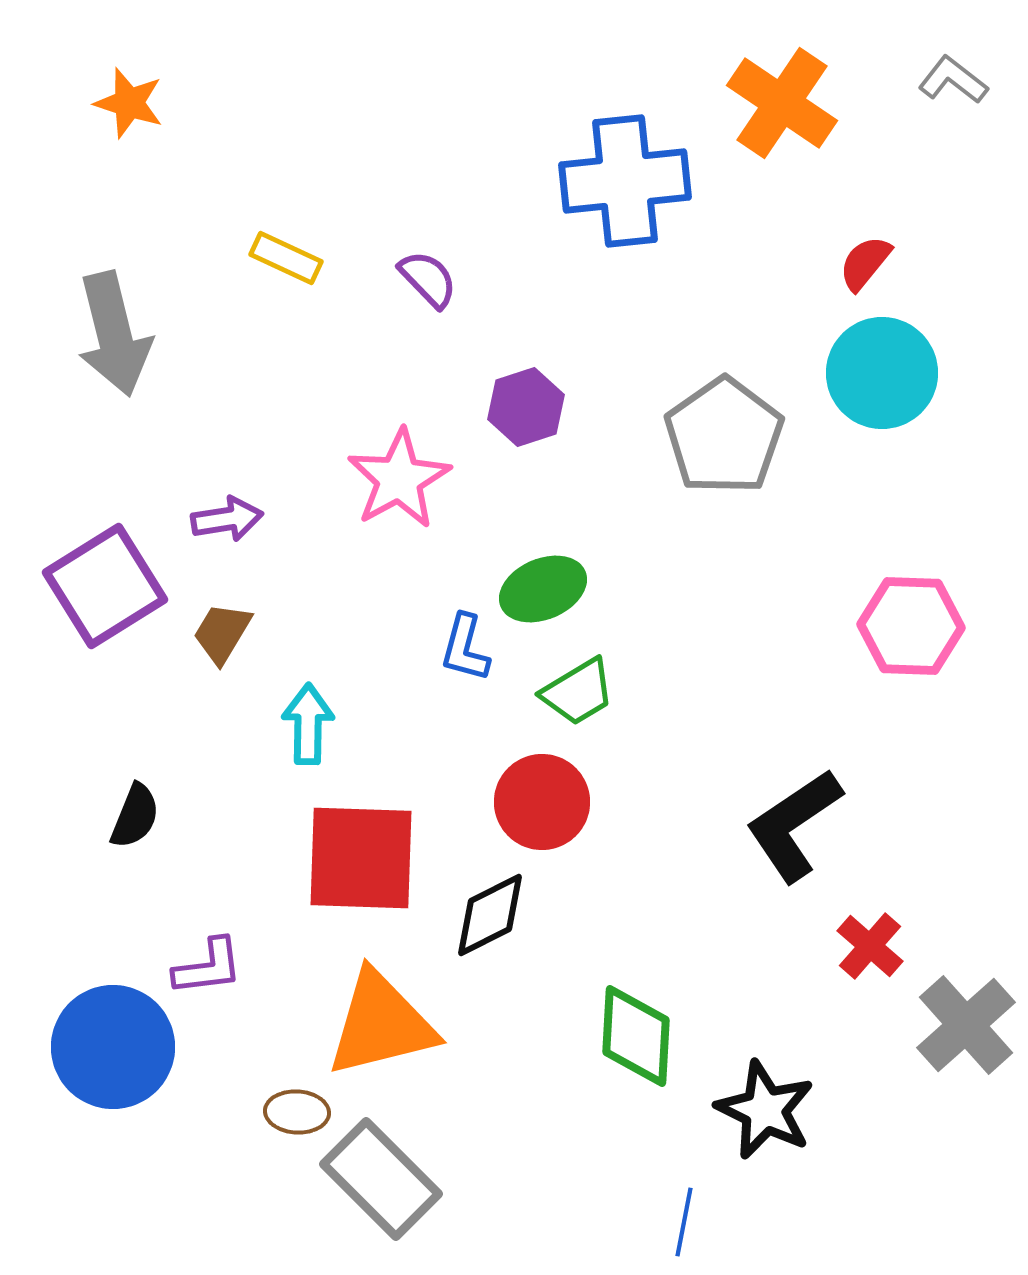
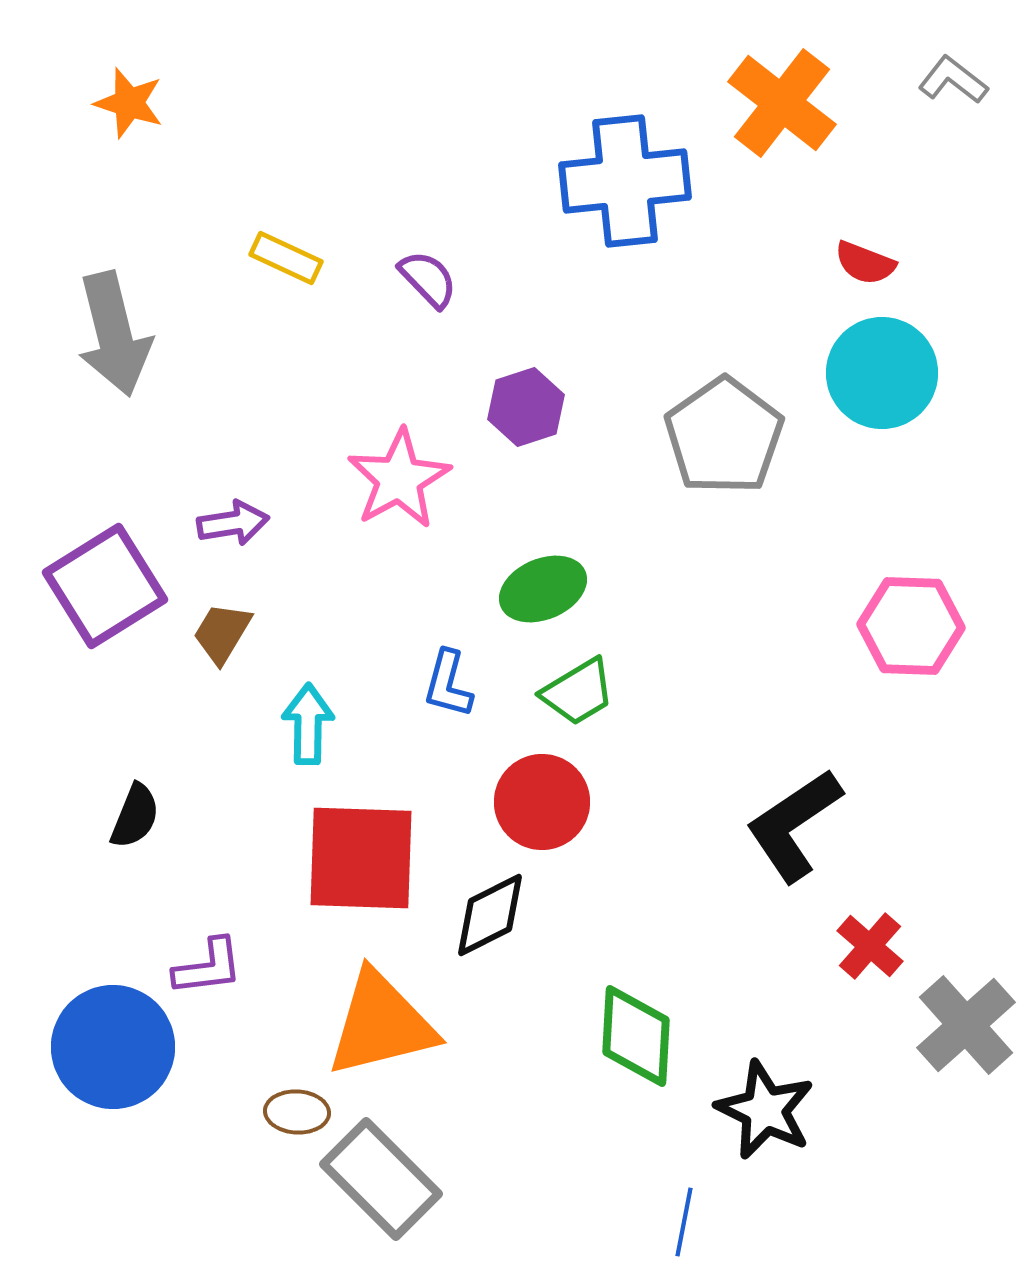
orange cross: rotated 4 degrees clockwise
red semicircle: rotated 108 degrees counterclockwise
purple arrow: moved 6 px right, 4 px down
blue L-shape: moved 17 px left, 36 px down
